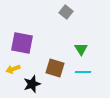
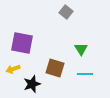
cyan line: moved 2 px right, 2 px down
